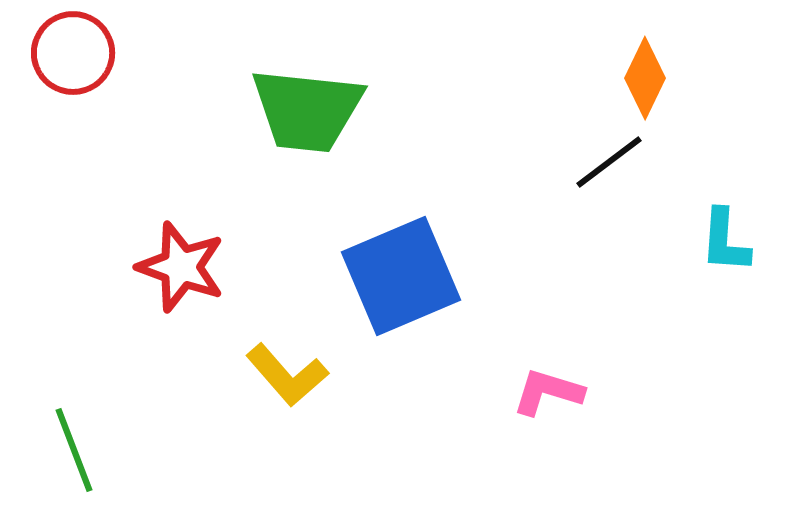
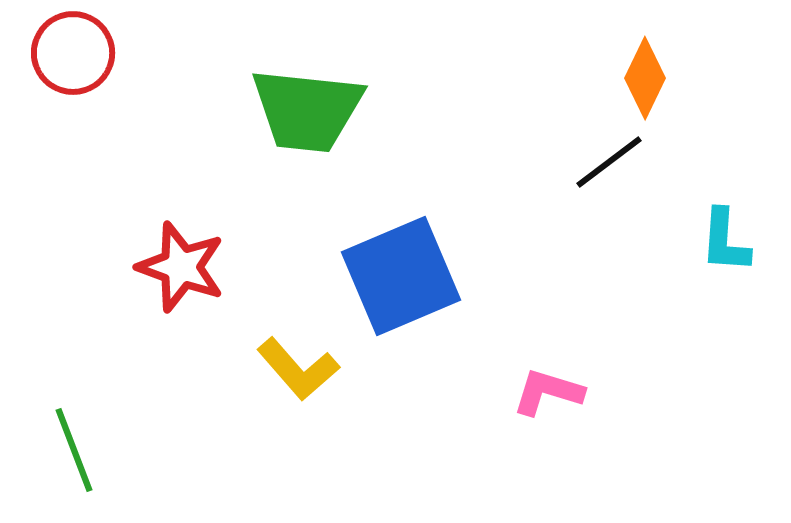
yellow L-shape: moved 11 px right, 6 px up
